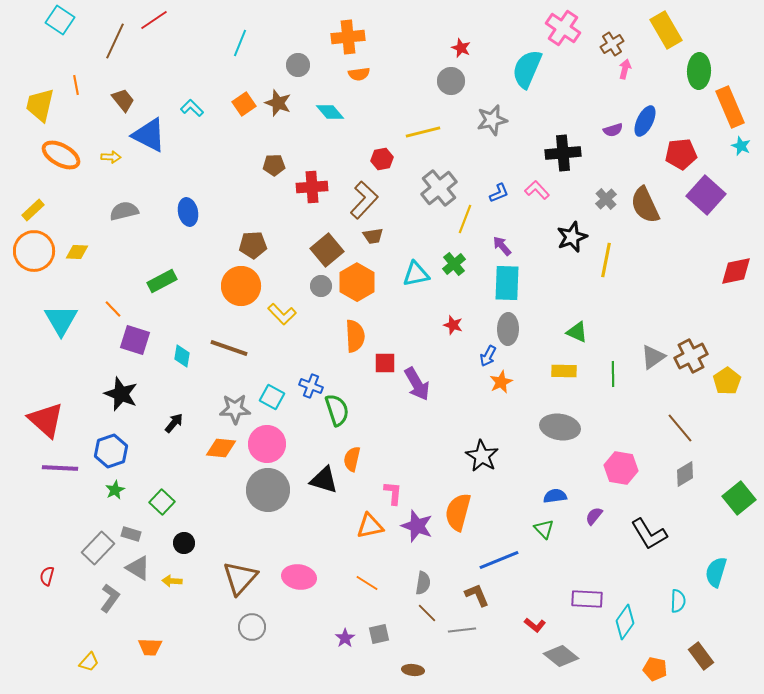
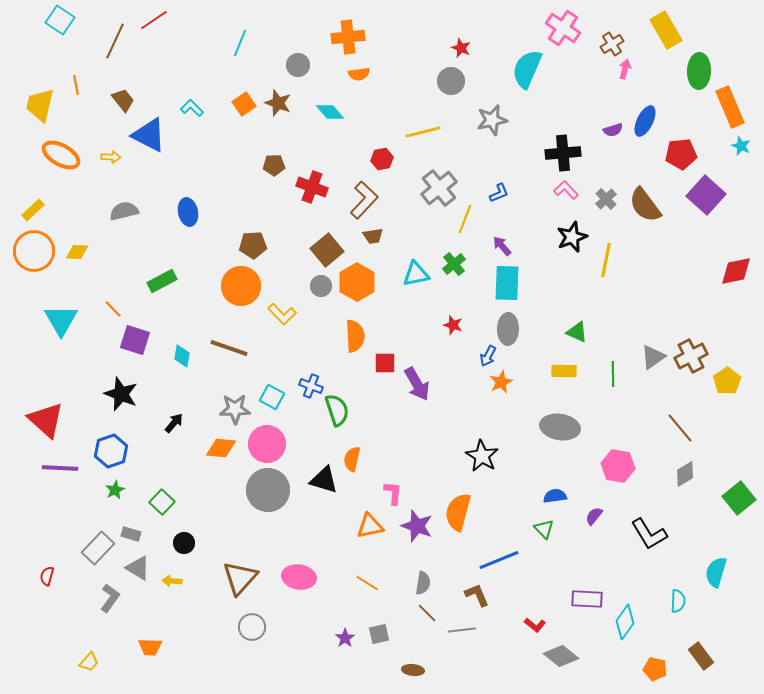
red cross at (312, 187): rotated 24 degrees clockwise
pink L-shape at (537, 190): moved 29 px right
brown semicircle at (645, 205): rotated 12 degrees counterclockwise
pink hexagon at (621, 468): moved 3 px left, 2 px up
